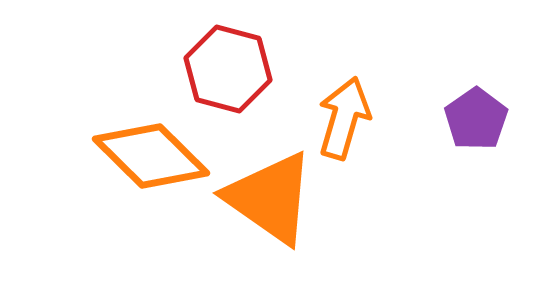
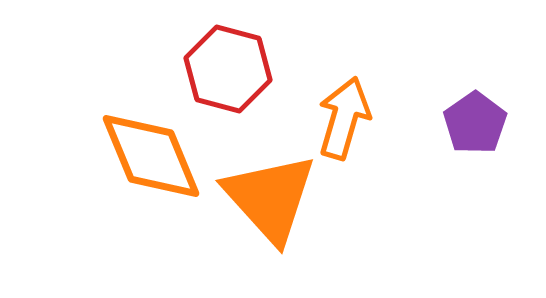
purple pentagon: moved 1 px left, 4 px down
orange diamond: rotated 23 degrees clockwise
orange triangle: rotated 13 degrees clockwise
